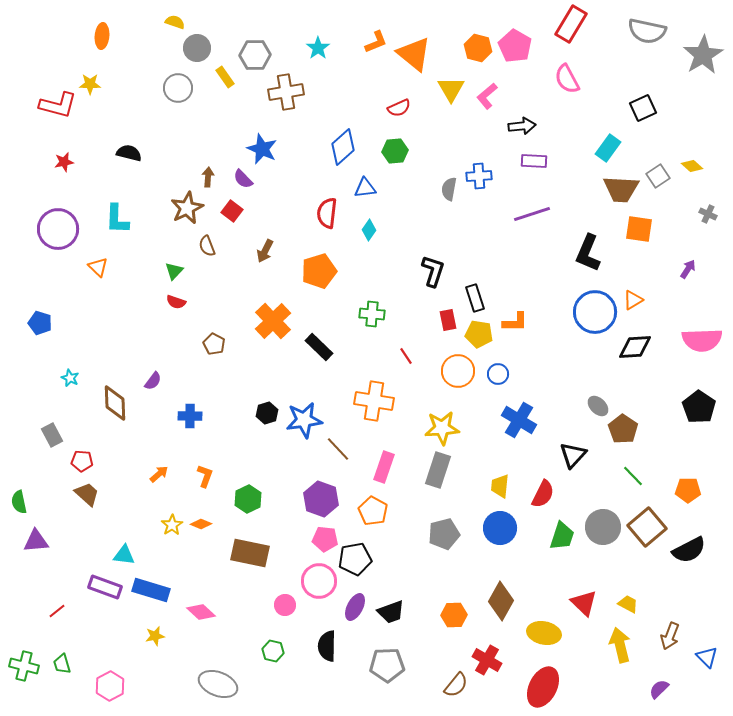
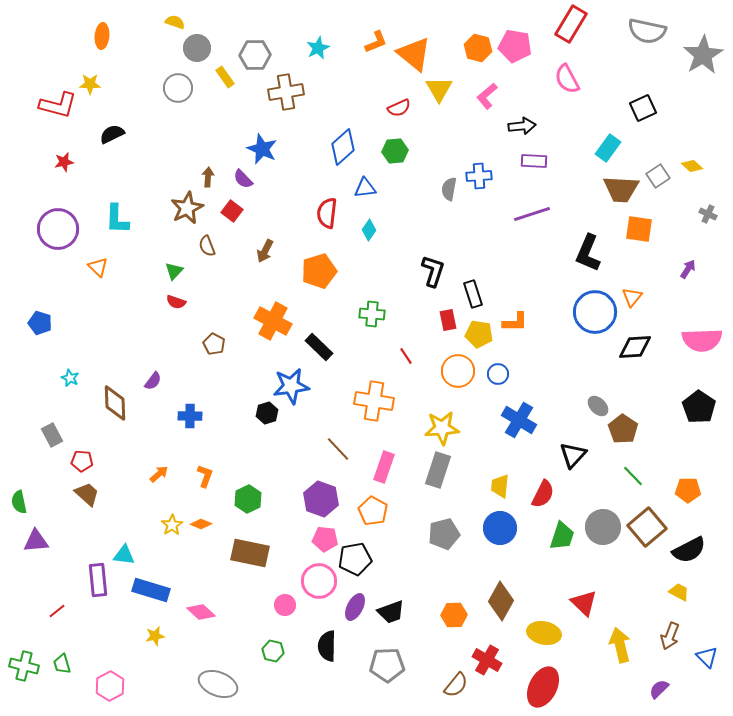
pink pentagon at (515, 46): rotated 20 degrees counterclockwise
cyan star at (318, 48): rotated 10 degrees clockwise
yellow triangle at (451, 89): moved 12 px left
black semicircle at (129, 153): moved 17 px left, 19 px up; rotated 40 degrees counterclockwise
black rectangle at (475, 298): moved 2 px left, 4 px up
orange triangle at (633, 300): moved 1 px left, 3 px up; rotated 20 degrees counterclockwise
orange cross at (273, 321): rotated 18 degrees counterclockwise
blue star at (304, 420): moved 13 px left, 34 px up
purple rectangle at (105, 587): moved 7 px left, 7 px up; rotated 64 degrees clockwise
yellow trapezoid at (628, 604): moved 51 px right, 12 px up
